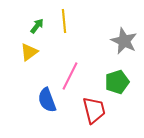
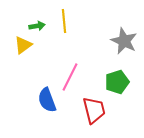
green arrow: rotated 42 degrees clockwise
yellow triangle: moved 6 px left, 7 px up
pink line: moved 1 px down
